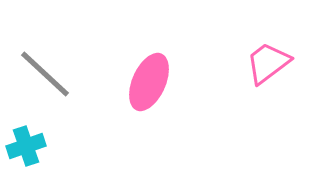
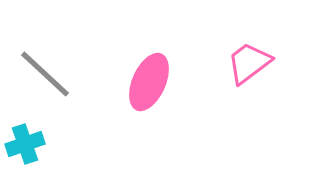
pink trapezoid: moved 19 px left
cyan cross: moved 1 px left, 2 px up
